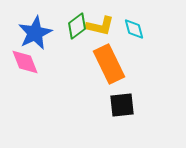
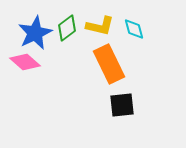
green diamond: moved 10 px left, 2 px down
pink diamond: rotated 28 degrees counterclockwise
